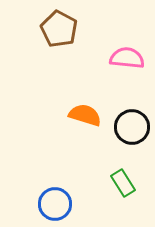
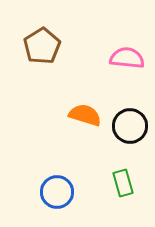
brown pentagon: moved 17 px left, 17 px down; rotated 12 degrees clockwise
black circle: moved 2 px left, 1 px up
green rectangle: rotated 16 degrees clockwise
blue circle: moved 2 px right, 12 px up
